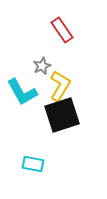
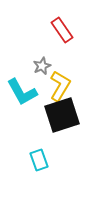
cyan rectangle: moved 6 px right, 4 px up; rotated 60 degrees clockwise
